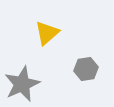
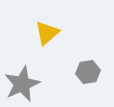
gray hexagon: moved 2 px right, 3 px down
